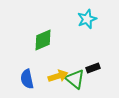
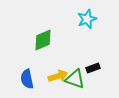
green triangle: rotated 20 degrees counterclockwise
